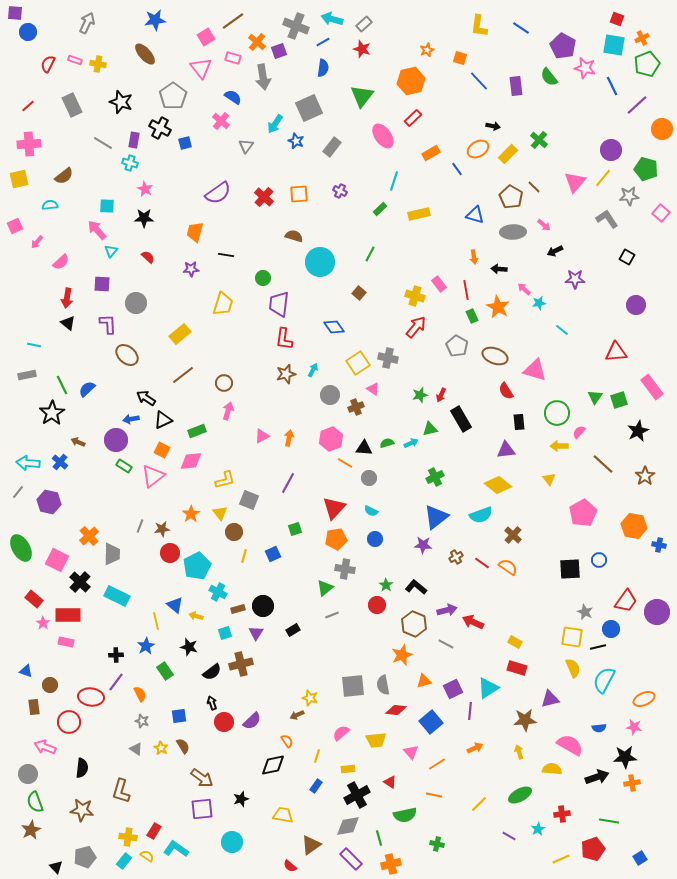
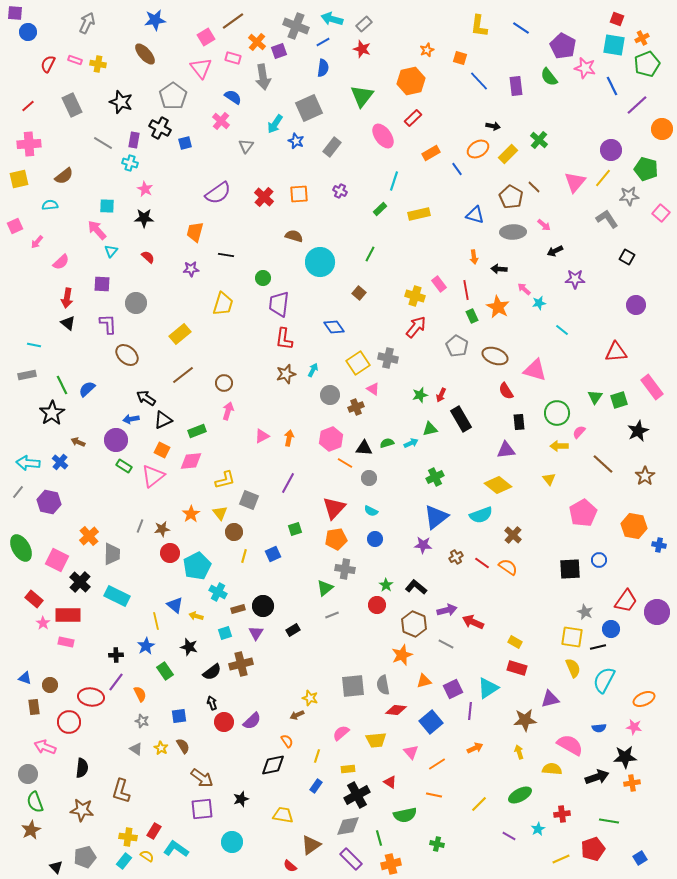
blue triangle at (26, 671): moved 1 px left, 7 px down
